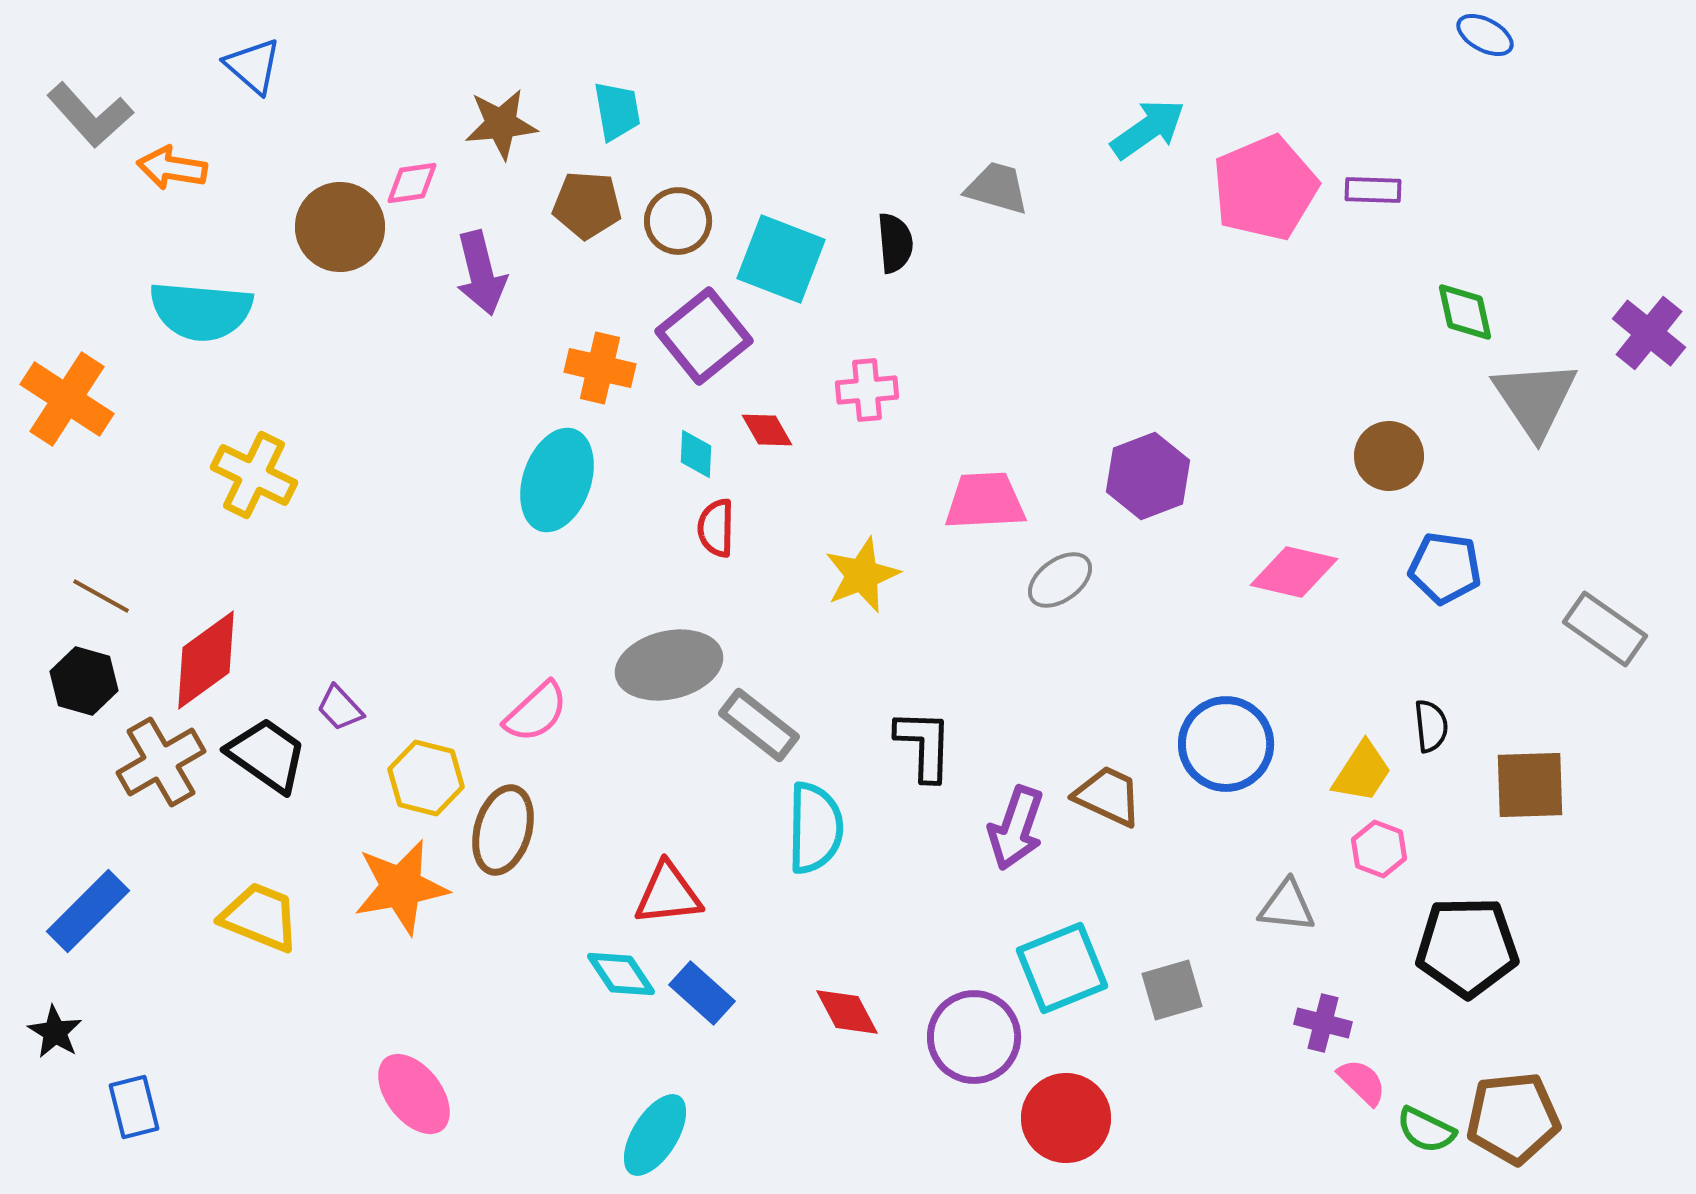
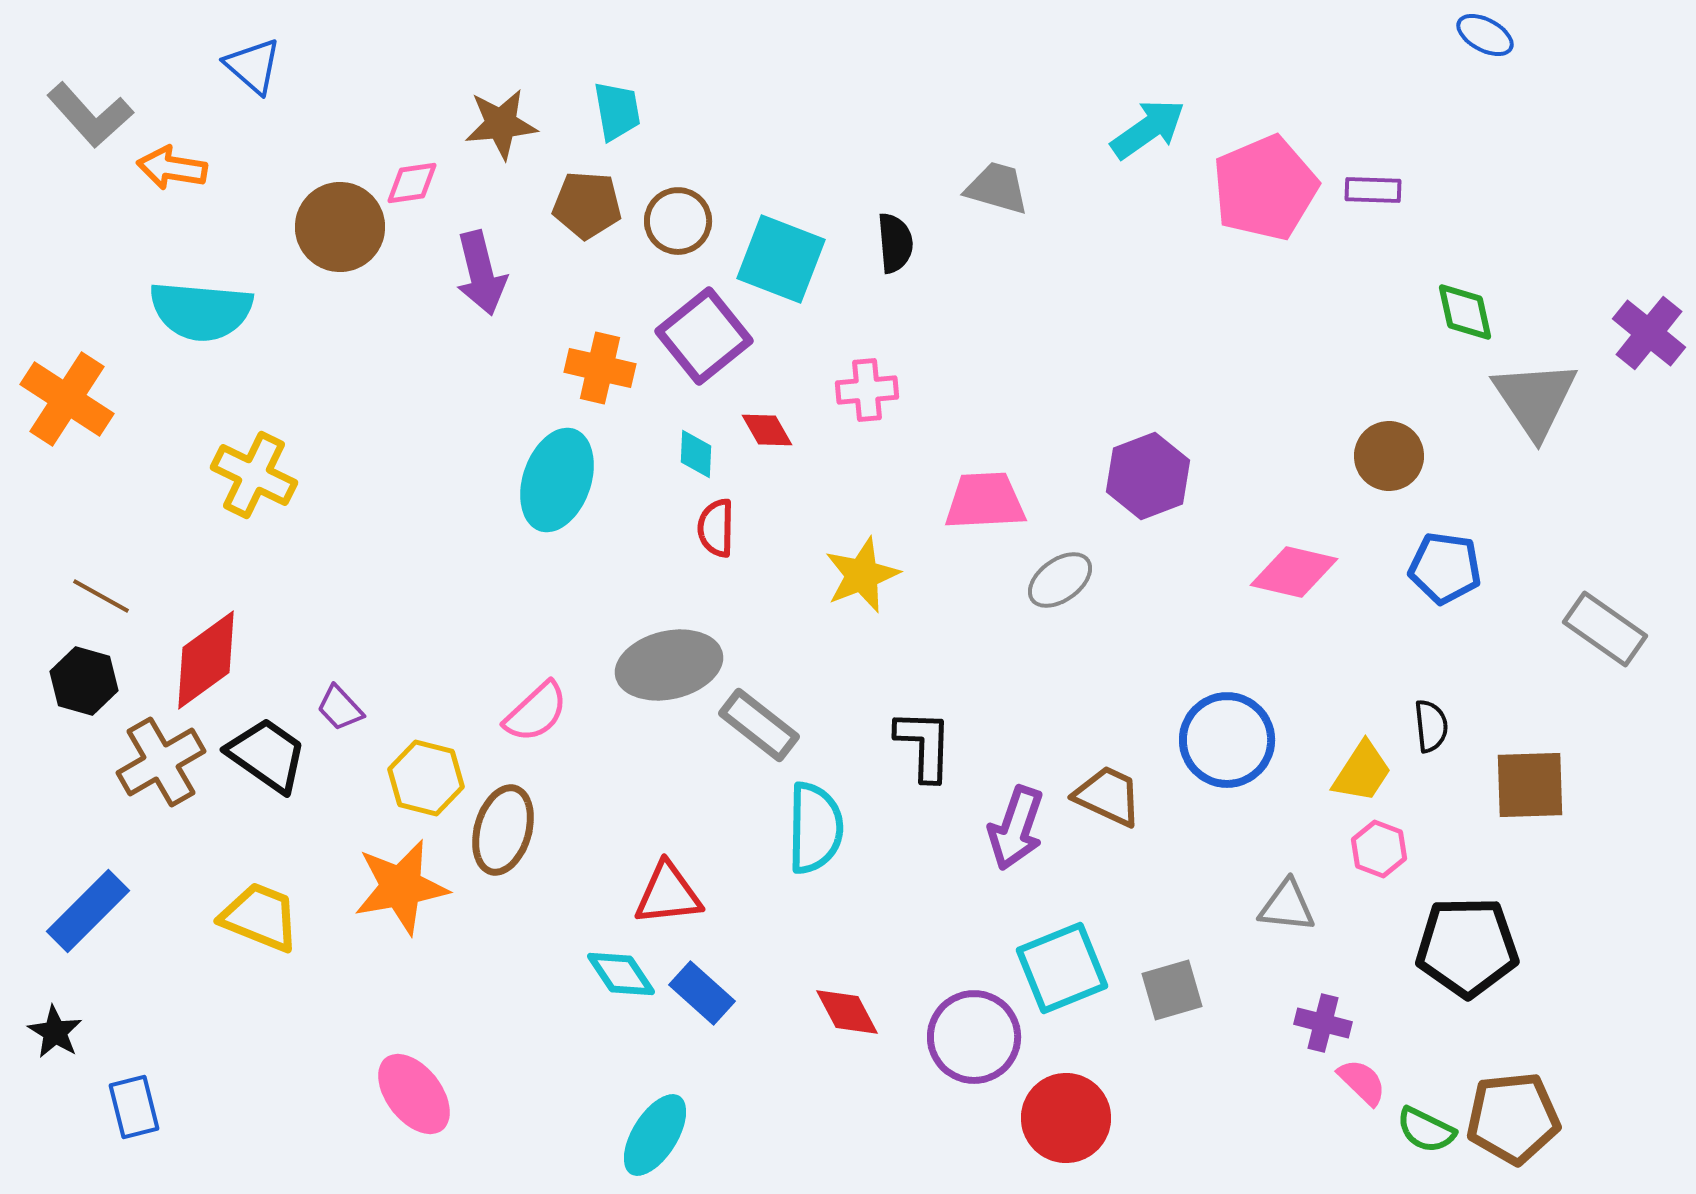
blue circle at (1226, 744): moved 1 px right, 4 px up
